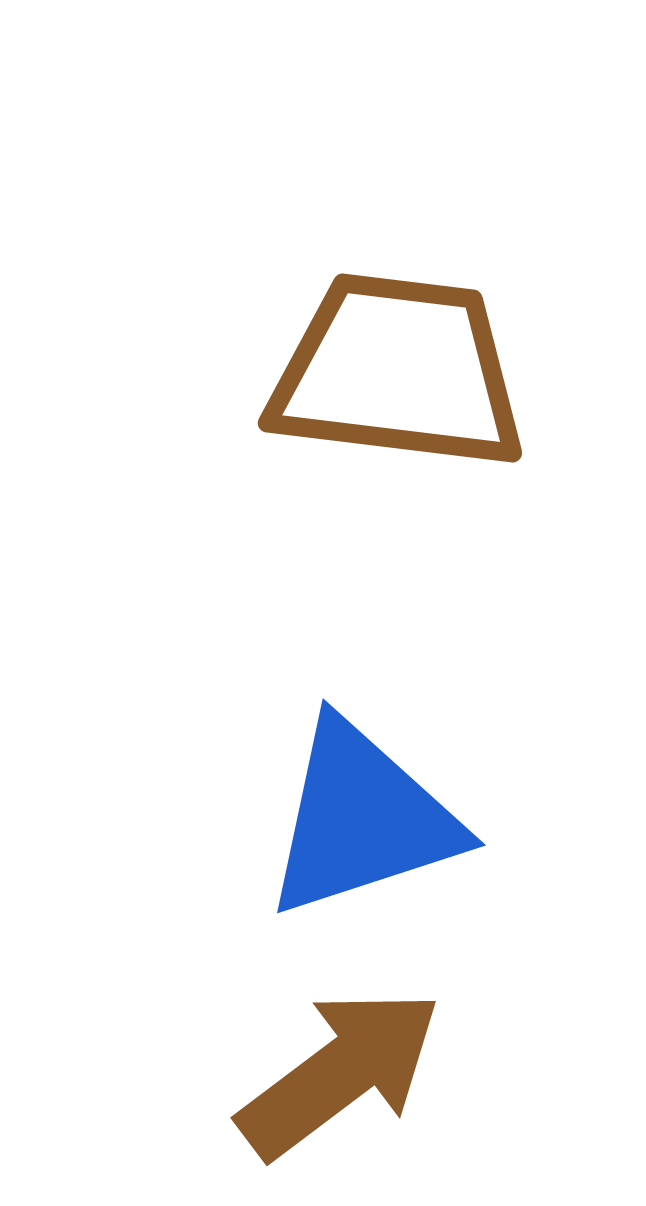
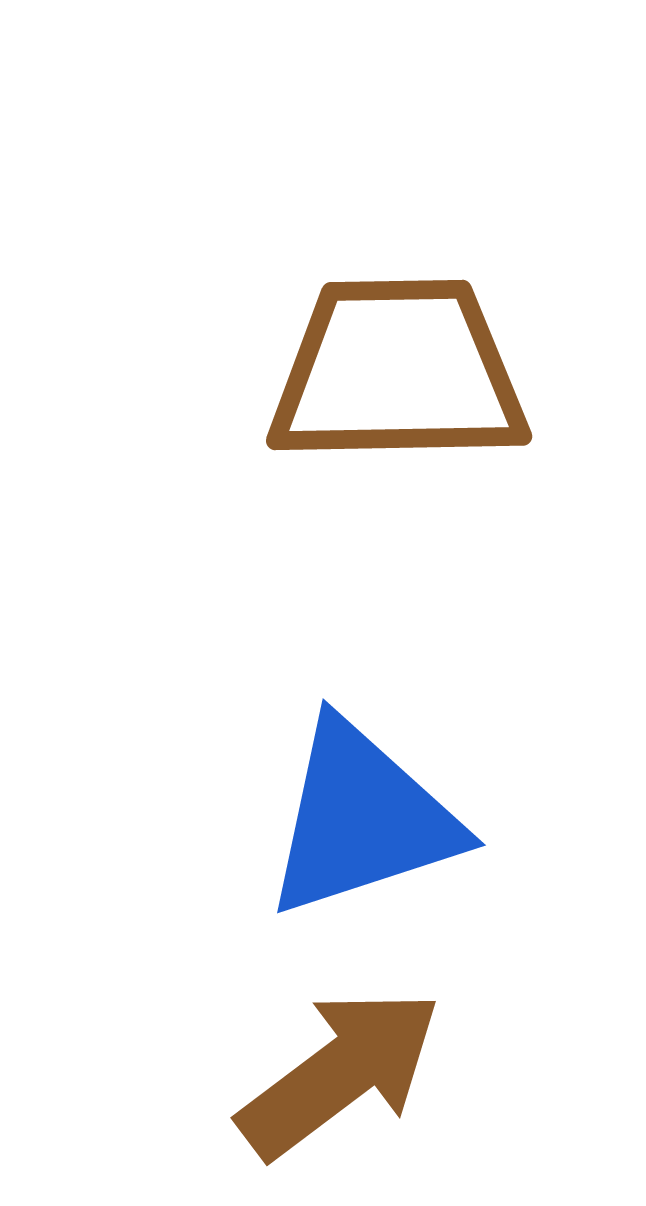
brown trapezoid: rotated 8 degrees counterclockwise
